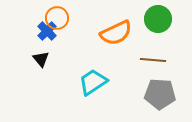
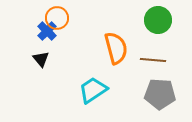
green circle: moved 1 px down
orange semicircle: moved 15 px down; rotated 80 degrees counterclockwise
cyan trapezoid: moved 8 px down
